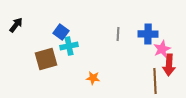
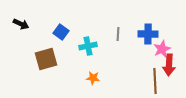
black arrow: moved 5 px right, 1 px up; rotated 77 degrees clockwise
cyan cross: moved 19 px right
